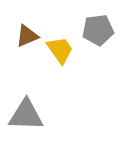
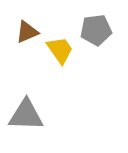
gray pentagon: moved 2 px left
brown triangle: moved 4 px up
